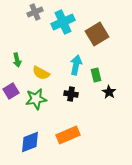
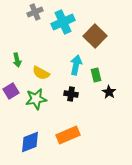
brown square: moved 2 px left, 2 px down; rotated 15 degrees counterclockwise
